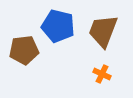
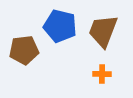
blue pentagon: moved 2 px right
orange cross: rotated 24 degrees counterclockwise
